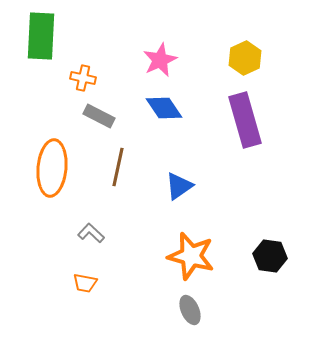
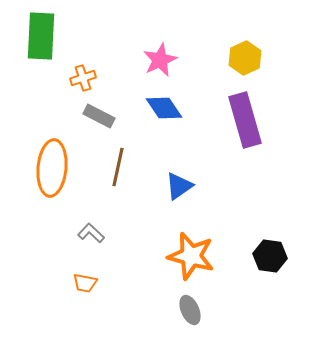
orange cross: rotated 30 degrees counterclockwise
